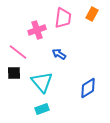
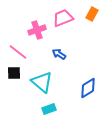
pink trapezoid: rotated 120 degrees counterclockwise
cyan triangle: rotated 10 degrees counterclockwise
cyan rectangle: moved 7 px right
